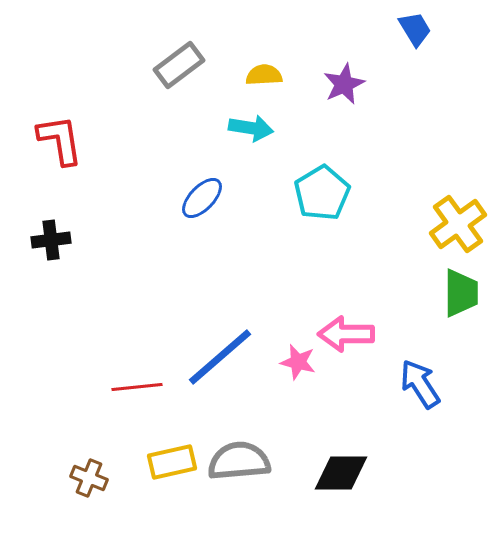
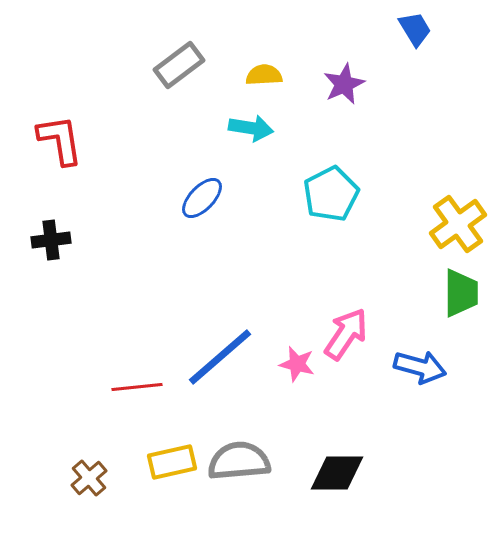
cyan pentagon: moved 9 px right, 1 px down; rotated 4 degrees clockwise
pink arrow: rotated 124 degrees clockwise
pink star: moved 1 px left, 2 px down
blue arrow: moved 17 px up; rotated 138 degrees clockwise
black diamond: moved 4 px left
brown cross: rotated 27 degrees clockwise
